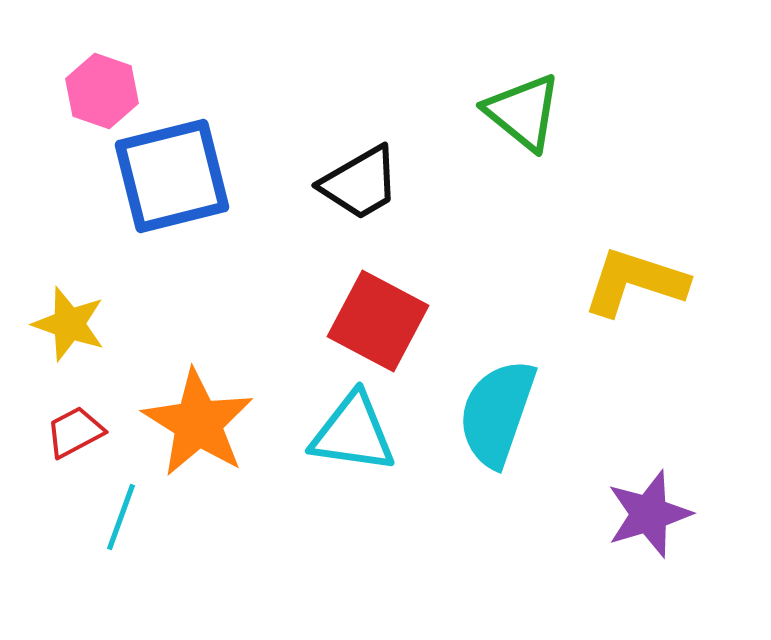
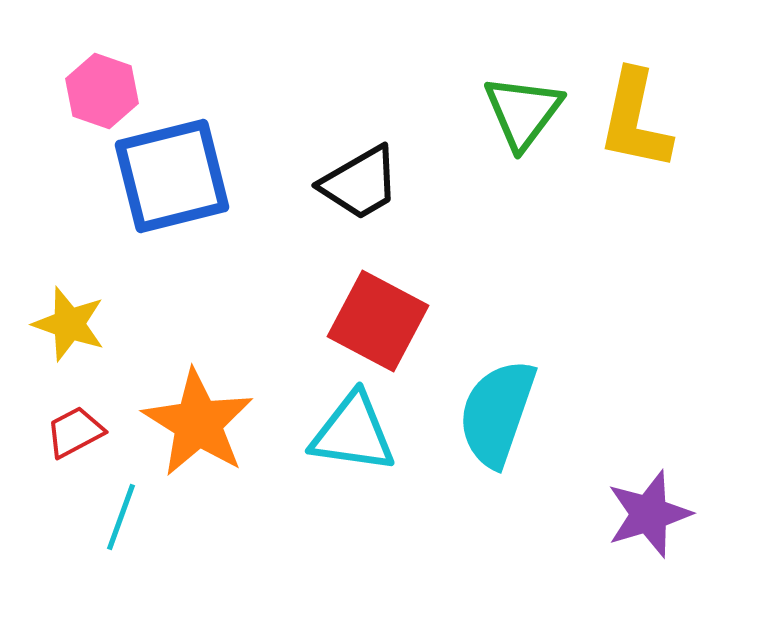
green triangle: rotated 28 degrees clockwise
yellow L-shape: moved 162 px up; rotated 96 degrees counterclockwise
